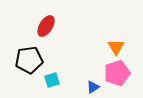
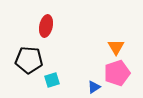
red ellipse: rotated 20 degrees counterclockwise
black pentagon: rotated 12 degrees clockwise
blue triangle: moved 1 px right
